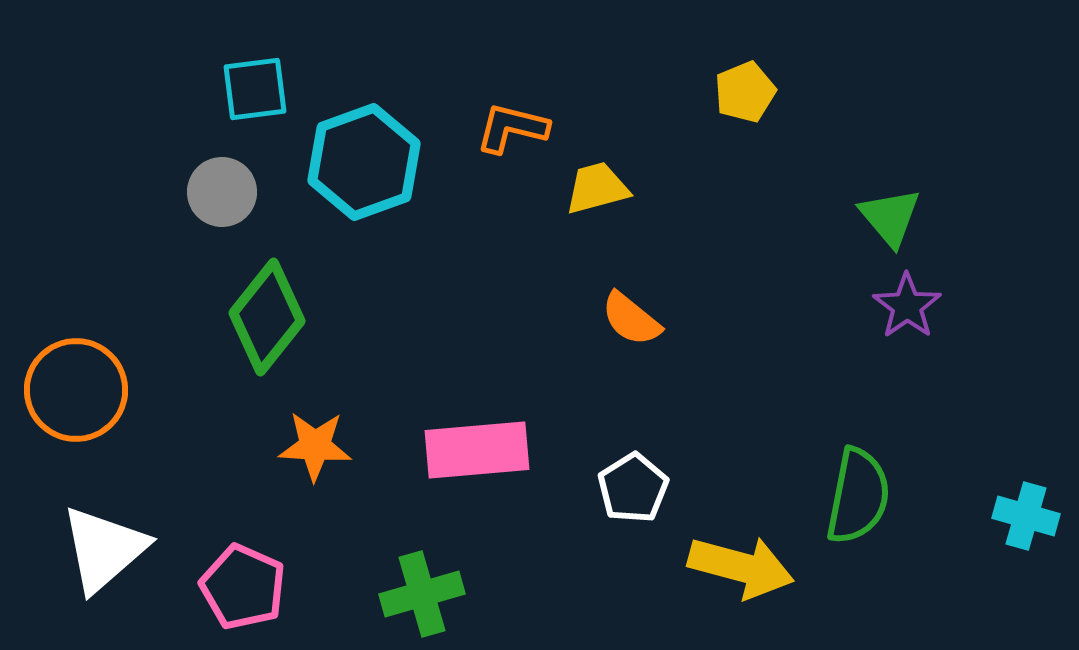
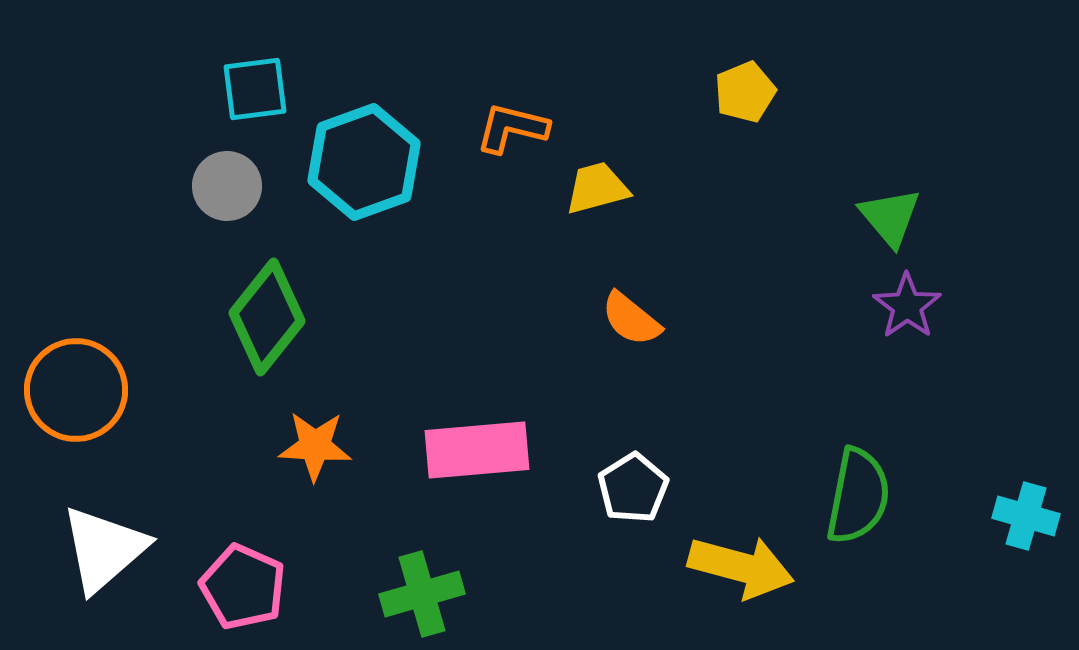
gray circle: moved 5 px right, 6 px up
